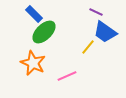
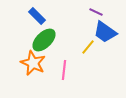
blue rectangle: moved 3 px right, 2 px down
green ellipse: moved 8 px down
pink line: moved 3 px left, 6 px up; rotated 60 degrees counterclockwise
